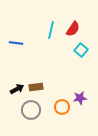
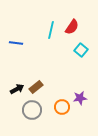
red semicircle: moved 1 px left, 2 px up
brown rectangle: rotated 32 degrees counterclockwise
gray circle: moved 1 px right
